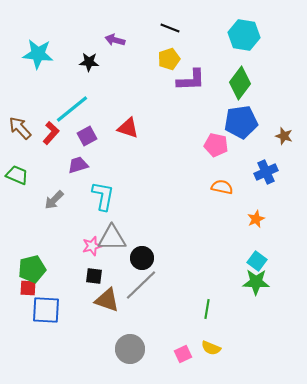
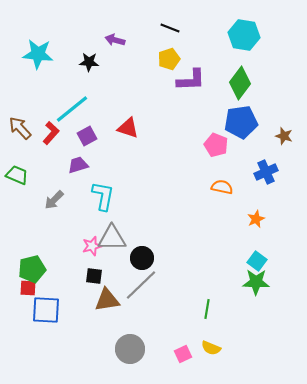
pink pentagon: rotated 10 degrees clockwise
brown triangle: rotated 28 degrees counterclockwise
